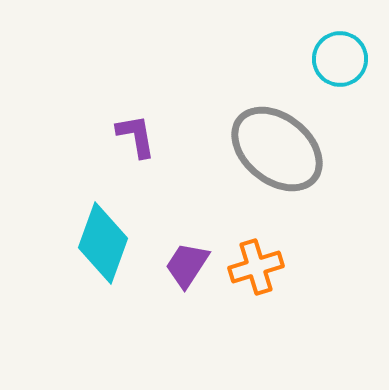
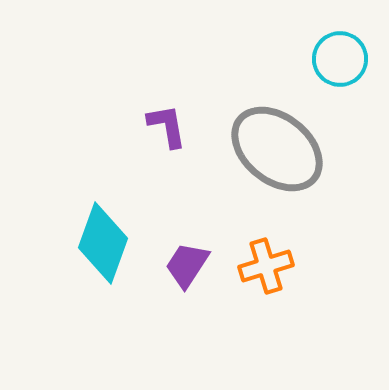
purple L-shape: moved 31 px right, 10 px up
orange cross: moved 10 px right, 1 px up
